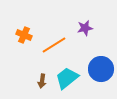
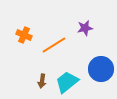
cyan trapezoid: moved 4 px down
